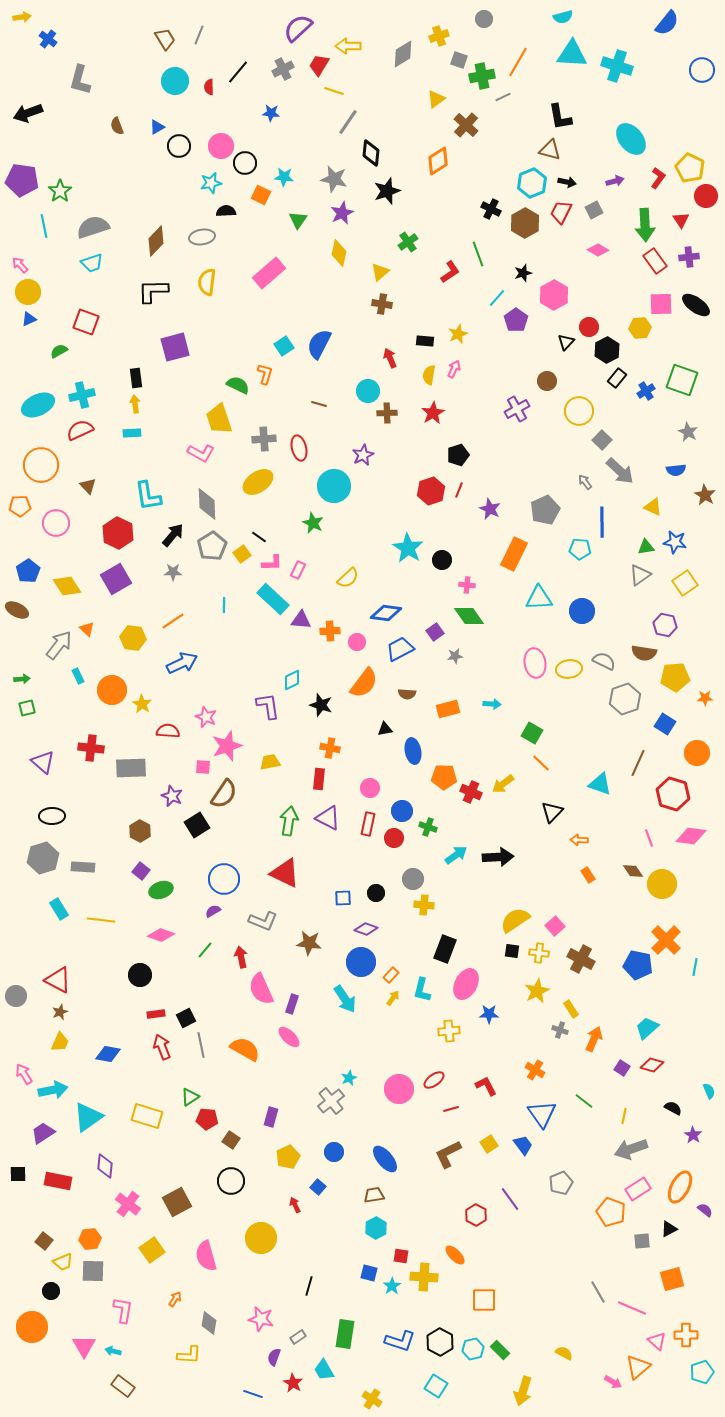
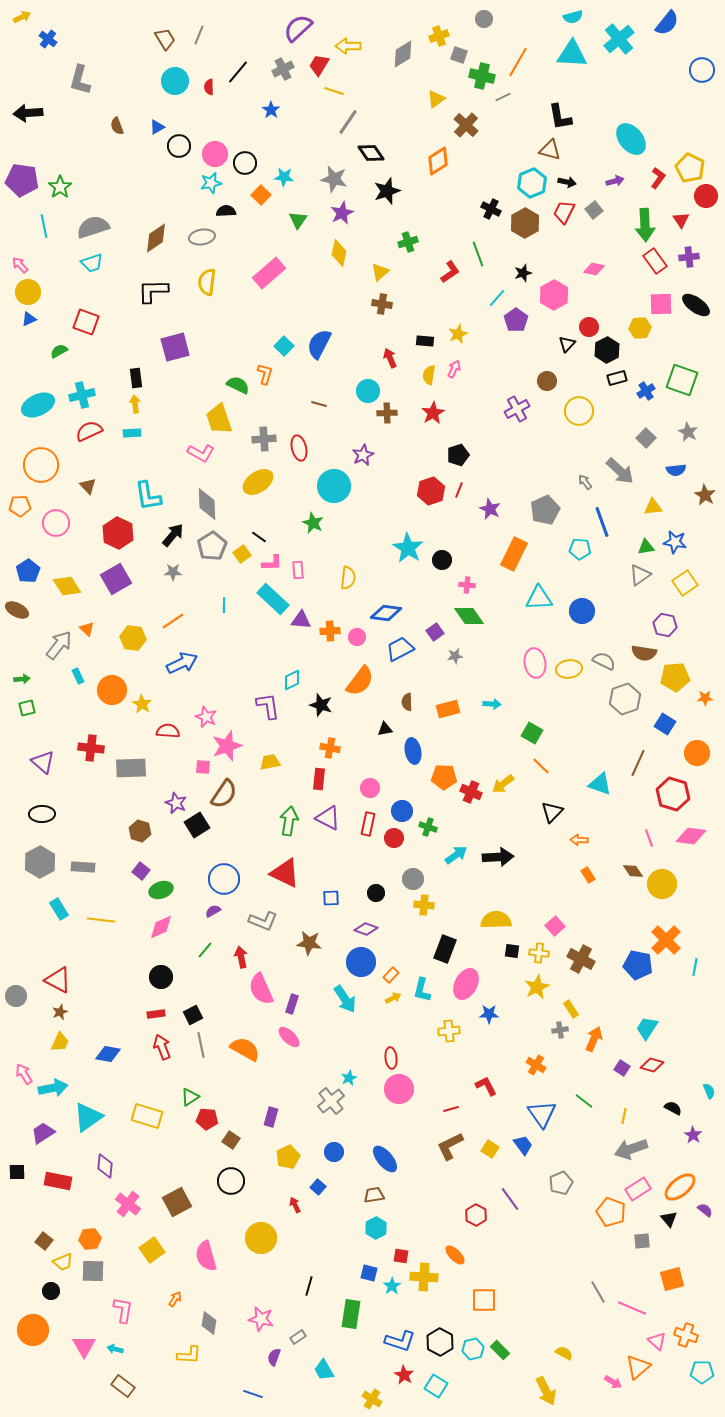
yellow arrow at (22, 17): rotated 18 degrees counterclockwise
cyan semicircle at (563, 17): moved 10 px right
gray square at (459, 60): moved 5 px up
cyan cross at (617, 66): moved 2 px right, 27 px up; rotated 32 degrees clockwise
green cross at (482, 76): rotated 25 degrees clockwise
black arrow at (28, 113): rotated 16 degrees clockwise
blue star at (271, 113): moved 3 px up; rotated 30 degrees clockwise
pink circle at (221, 146): moved 6 px left, 8 px down
black diamond at (371, 153): rotated 40 degrees counterclockwise
green star at (60, 191): moved 4 px up
orange square at (261, 195): rotated 18 degrees clockwise
gray square at (594, 210): rotated 12 degrees counterclockwise
red trapezoid at (561, 212): moved 3 px right
brown diamond at (156, 241): moved 3 px up; rotated 12 degrees clockwise
green cross at (408, 242): rotated 18 degrees clockwise
pink diamond at (598, 250): moved 4 px left, 19 px down; rotated 20 degrees counterclockwise
black triangle at (566, 342): moved 1 px right, 2 px down
cyan square at (284, 346): rotated 12 degrees counterclockwise
black rectangle at (617, 378): rotated 36 degrees clockwise
red semicircle at (80, 430): moved 9 px right, 1 px down
gray square at (602, 440): moved 44 px right, 2 px up
yellow triangle at (653, 507): rotated 30 degrees counterclockwise
blue line at (602, 522): rotated 20 degrees counterclockwise
pink rectangle at (298, 570): rotated 30 degrees counterclockwise
yellow semicircle at (348, 578): rotated 40 degrees counterclockwise
pink circle at (357, 642): moved 5 px up
orange semicircle at (364, 683): moved 4 px left, 2 px up
brown semicircle at (407, 694): moved 8 px down; rotated 84 degrees clockwise
orange line at (541, 763): moved 3 px down
purple star at (172, 796): moved 4 px right, 7 px down
black ellipse at (52, 816): moved 10 px left, 2 px up
brown hexagon at (140, 831): rotated 10 degrees counterclockwise
gray hexagon at (43, 858): moved 3 px left, 4 px down; rotated 12 degrees counterclockwise
blue square at (343, 898): moved 12 px left
yellow semicircle at (515, 920): moved 19 px left; rotated 32 degrees clockwise
pink diamond at (161, 935): moved 8 px up; rotated 44 degrees counterclockwise
black circle at (140, 975): moved 21 px right, 2 px down
yellow star at (537, 991): moved 4 px up
yellow arrow at (393, 998): rotated 28 degrees clockwise
black square at (186, 1018): moved 7 px right, 3 px up
cyan trapezoid at (647, 1028): rotated 15 degrees counterclockwise
gray cross at (560, 1030): rotated 28 degrees counterclockwise
orange cross at (535, 1070): moved 1 px right, 5 px up
red ellipse at (434, 1080): moved 43 px left, 22 px up; rotated 60 degrees counterclockwise
cyan arrow at (53, 1090): moved 2 px up
yellow square at (489, 1144): moved 1 px right, 5 px down; rotated 24 degrees counterclockwise
brown L-shape at (448, 1154): moved 2 px right, 8 px up
black square at (18, 1174): moved 1 px left, 2 px up
orange ellipse at (680, 1187): rotated 24 degrees clockwise
black triangle at (669, 1229): moved 10 px up; rotated 42 degrees counterclockwise
orange circle at (32, 1327): moved 1 px right, 3 px down
green rectangle at (345, 1334): moved 6 px right, 20 px up
orange cross at (686, 1335): rotated 20 degrees clockwise
cyan arrow at (113, 1351): moved 2 px right, 2 px up
cyan pentagon at (702, 1372): rotated 20 degrees clockwise
red star at (293, 1383): moved 111 px right, 8 px up
yellow arrow at (523, 1391): moved 23 px right; rotated 44 degrees counterclockwise
